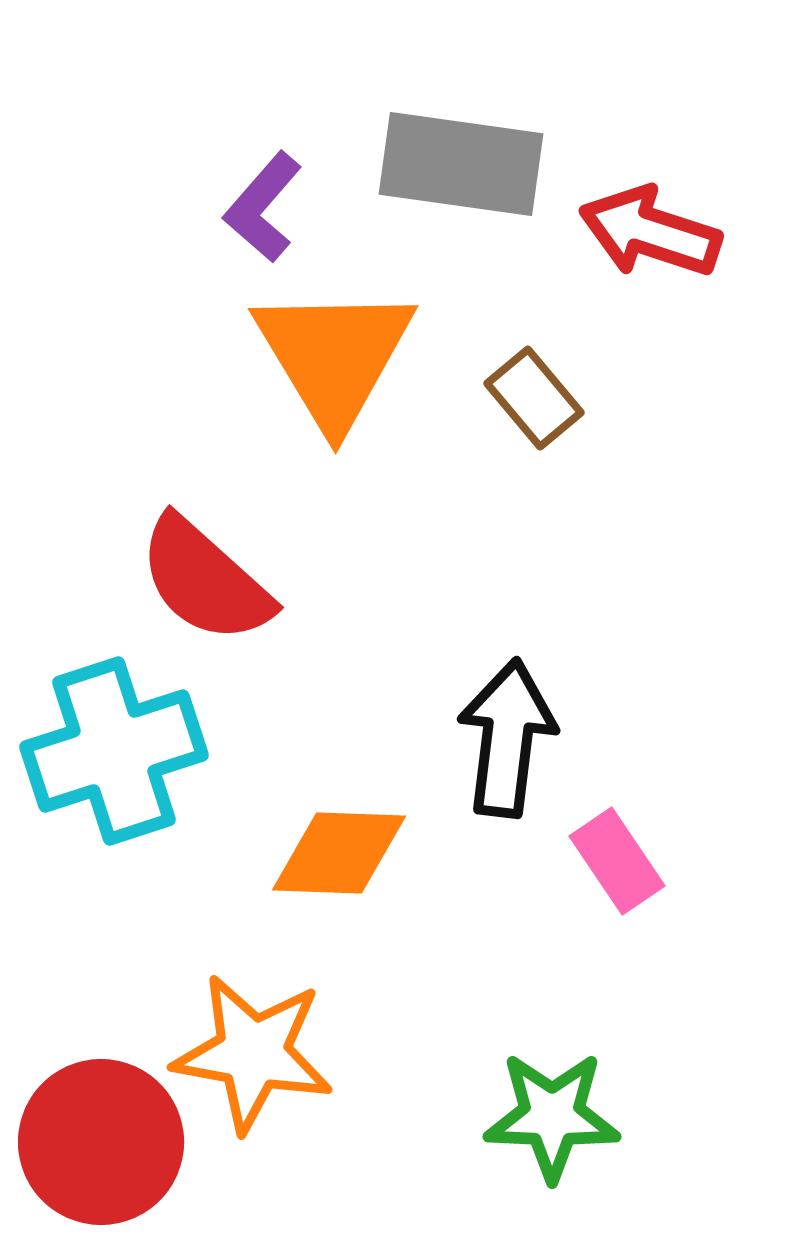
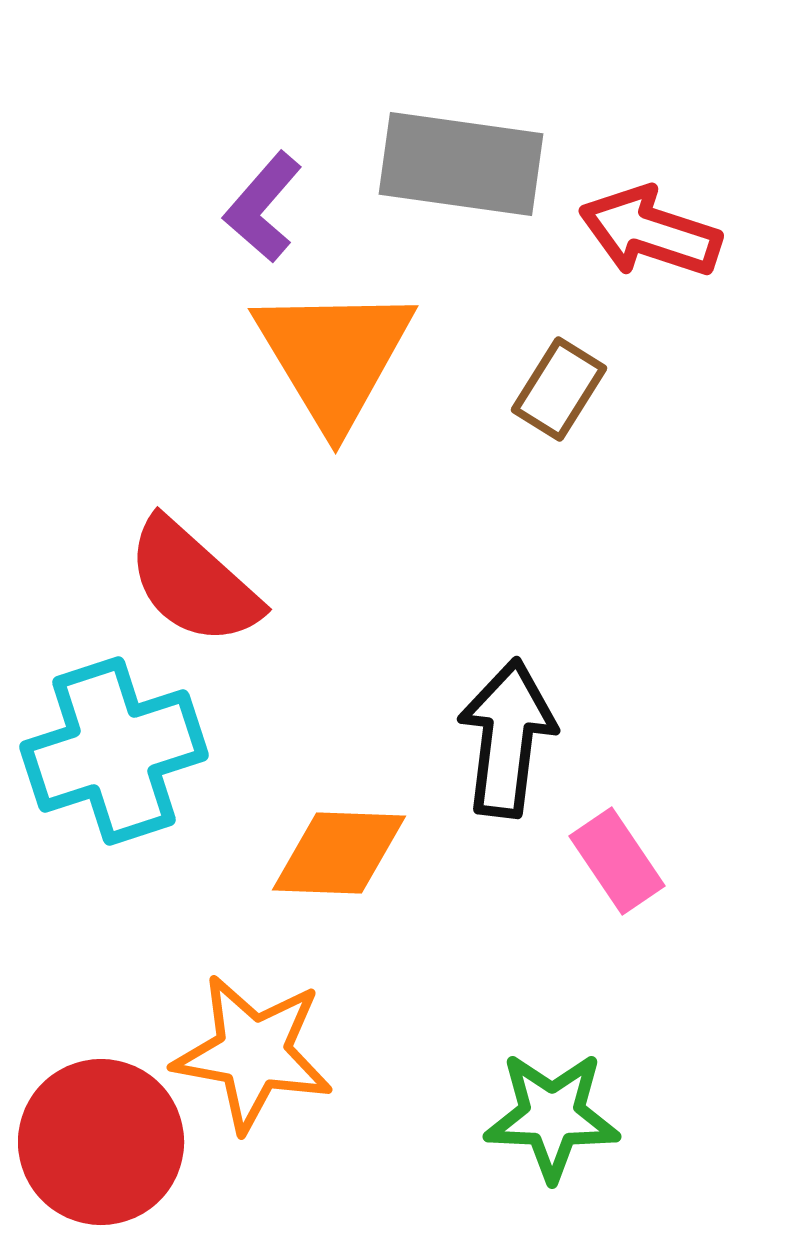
brown rectangle: moved 25 px right, 9 px up; rotated 72 degrees clockwise
red semicircle: moved 12 px left, 2 px down
